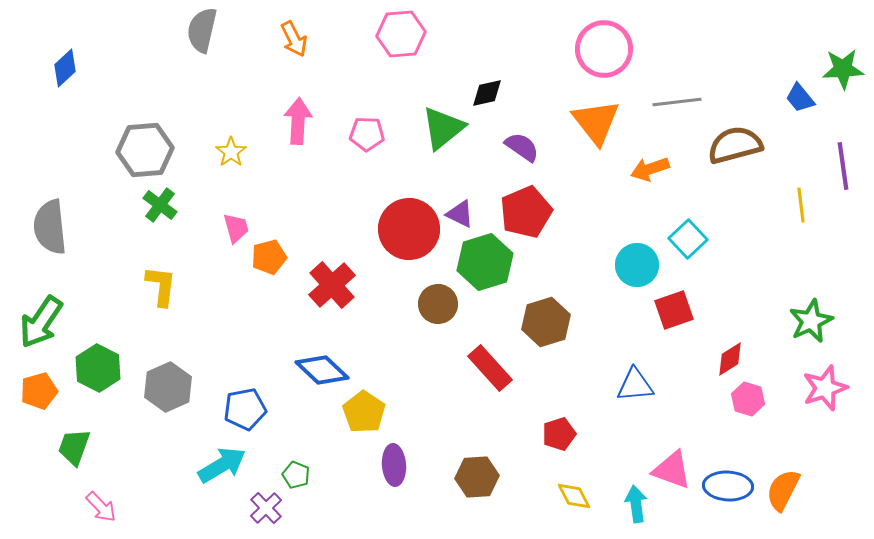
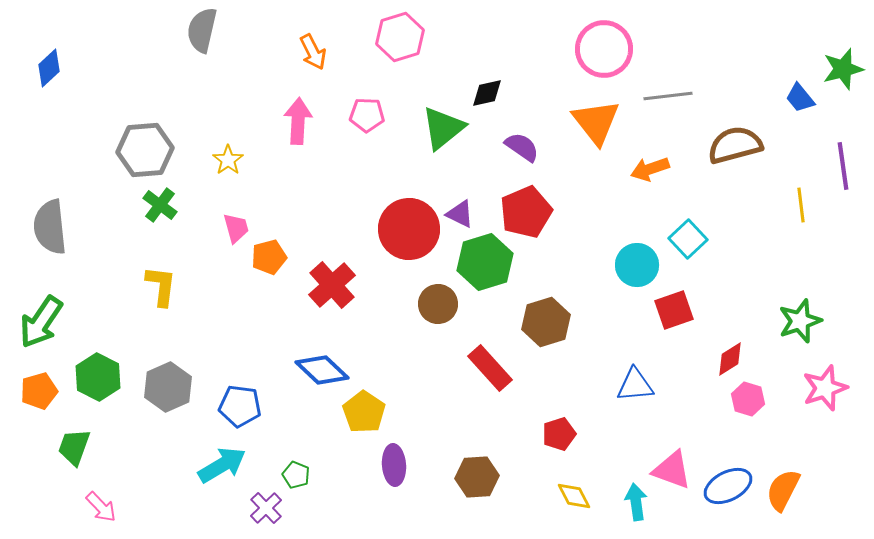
pink hexagon at (401, 34): moved 1 px left, 3 px down; rotated 12 degrees counterclockwise
orange arrow at (294, 39): moved 19 px right, 13 px down
blue diamond at (65, 68): moved 16 px left
green star at (843, 69): rotated 12 degrees counterclockwise
gray line at (677, 102): moved 9 px left, 6 px up
pink pentagon at (367, 134): moved 19 px up
yellow star at (231, 152): moved 3 px left, 8 px down
green star at (811, 321): moved 11 px left; rotated 6 degrees clockwise
green hexagon at (98, 368): moved 9 px down
blue pentagon at (245, 409): moved 5 px left, 3 px up; rotated 18 degrees clockwise
blue ellipse at (728, 486): rotated 30 degrees counterclockwise
cyan arrow at (636, 504): moved 2 px up
